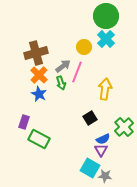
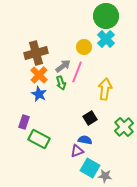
blue semicircle: moved 18 px left, 1 px down; rotated 144 degrees counterclockwise
purple triangle: moved 24 px left, 1 px down; rotated 40 degrees clockwise
